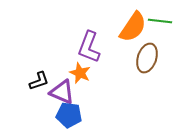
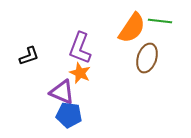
orange semicircle: moved 1 px left, 1 px down
purple L-shape: moved 9 px left, 1 px down
black L-shape: moved 10 px left, 25 px up
